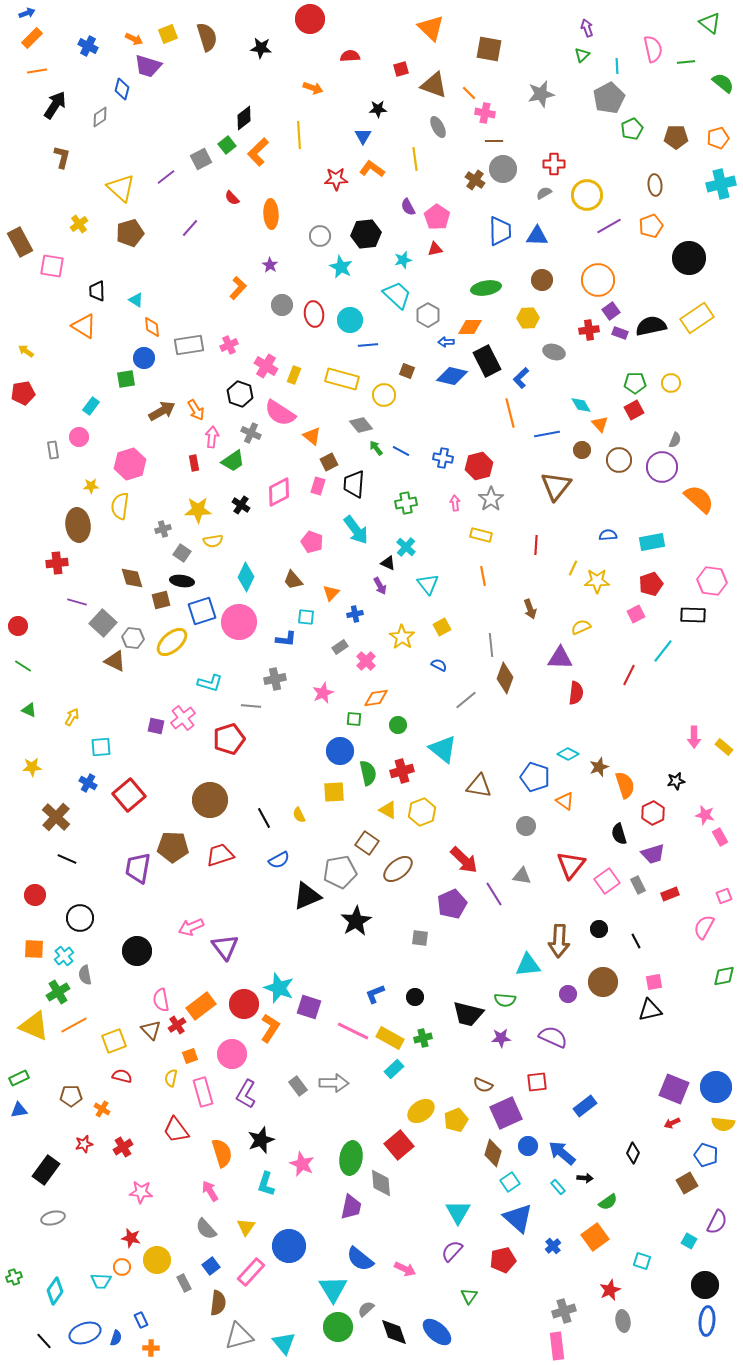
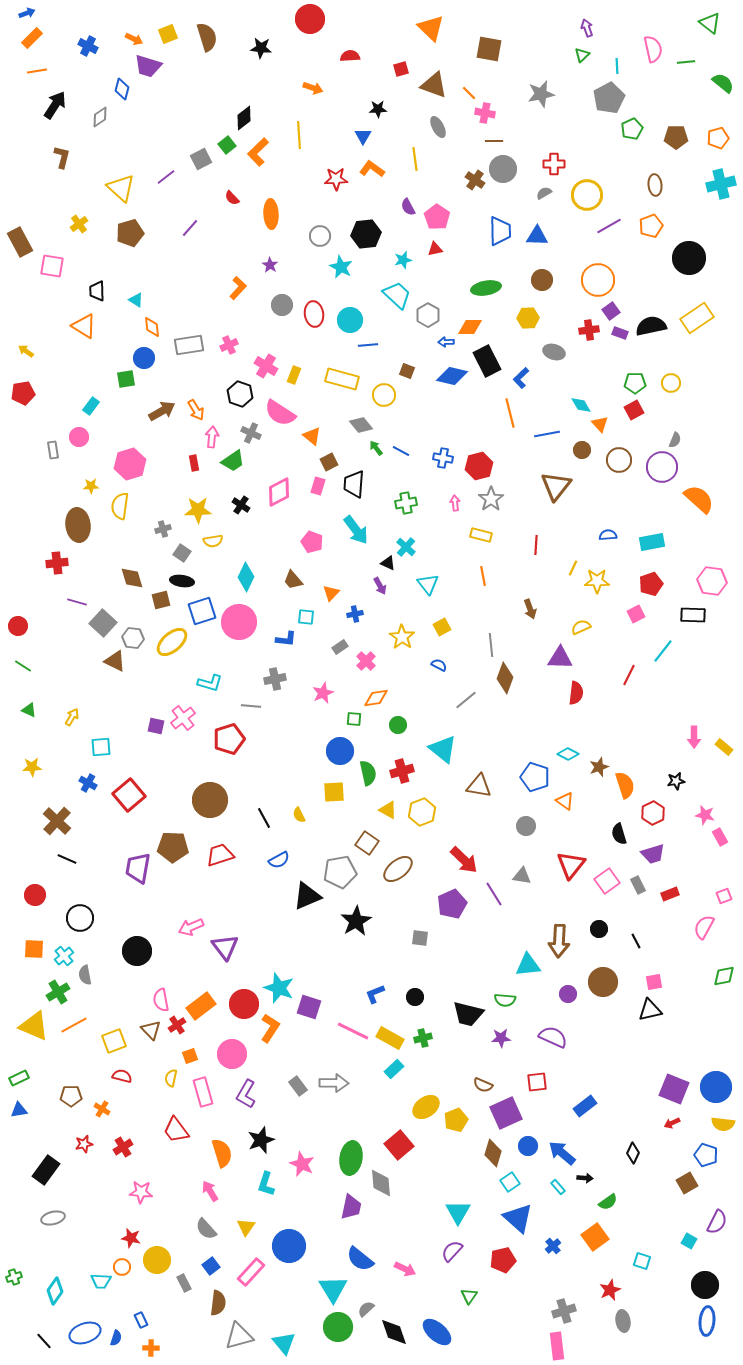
brown cross at (56, 817): moved 1 px right, 4 px down
yellow ellipse at (421, 1111): moved 5 px right, 4 px up
